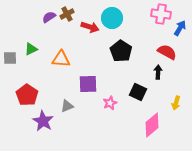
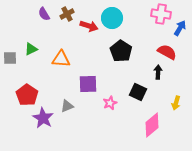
purple semicircle: moved 5 px left, 3 px up; rotated 88 degrees counterclockwise
red arrow: moved 1 px left, 1 px up
purple star: moved 3 px up
